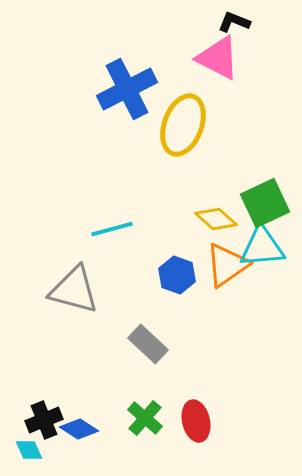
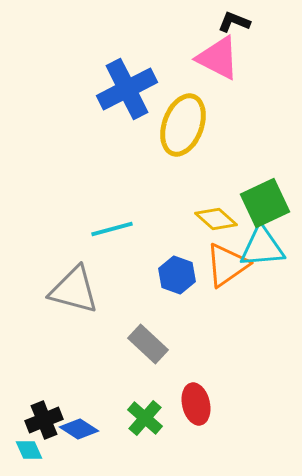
red ellipse: moved 17 px up
